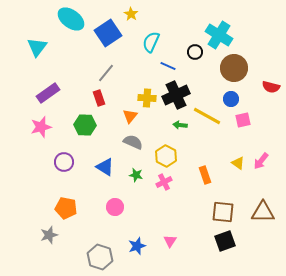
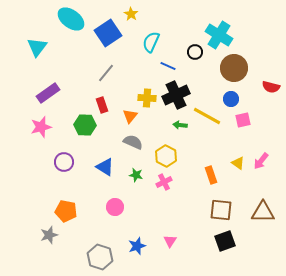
red rectangle: moved 3 px right, 7 px down
orange rectangle: moved 6 px right
orange pentagon: moved 3 px down
brown square: moved 2 px left, 2 px up
